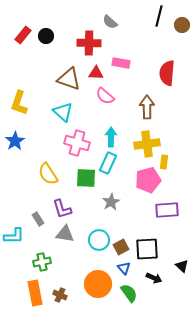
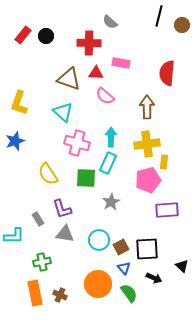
blue star: rotated 12 degrees clockwise
